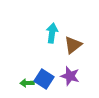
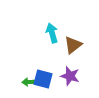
cyan arrow: rotated 24 degrees counterclockwise
blue square: moved 1 px left; rotated 18 degrees counterclockwise
green arrow: moved 2 px right, 1 px up
